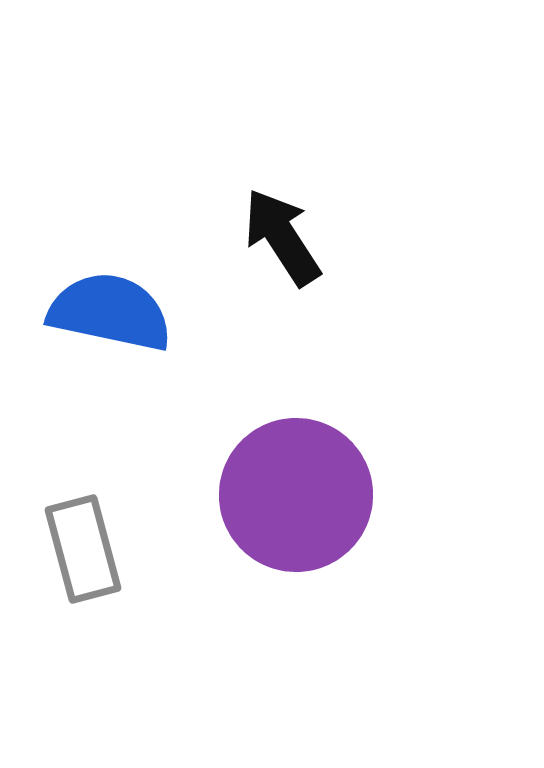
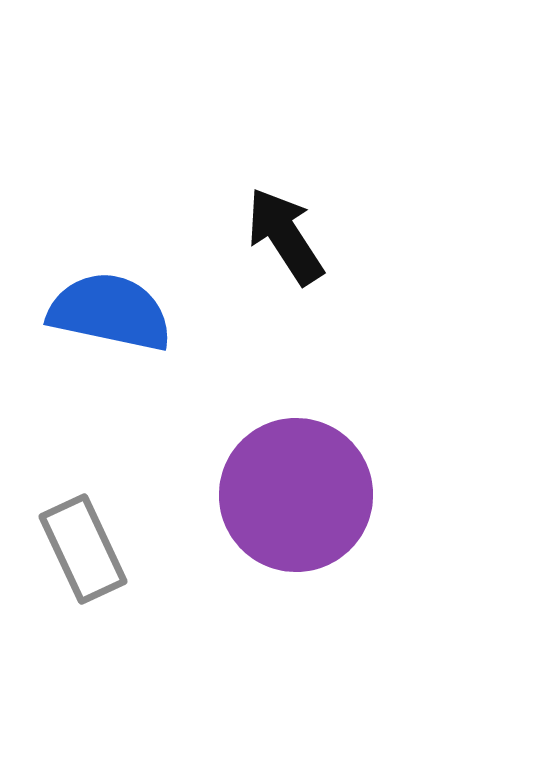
black arrow: moved 3 px right, 1 px up
gray rectangle: rotated 10 degrees counterclockwise
